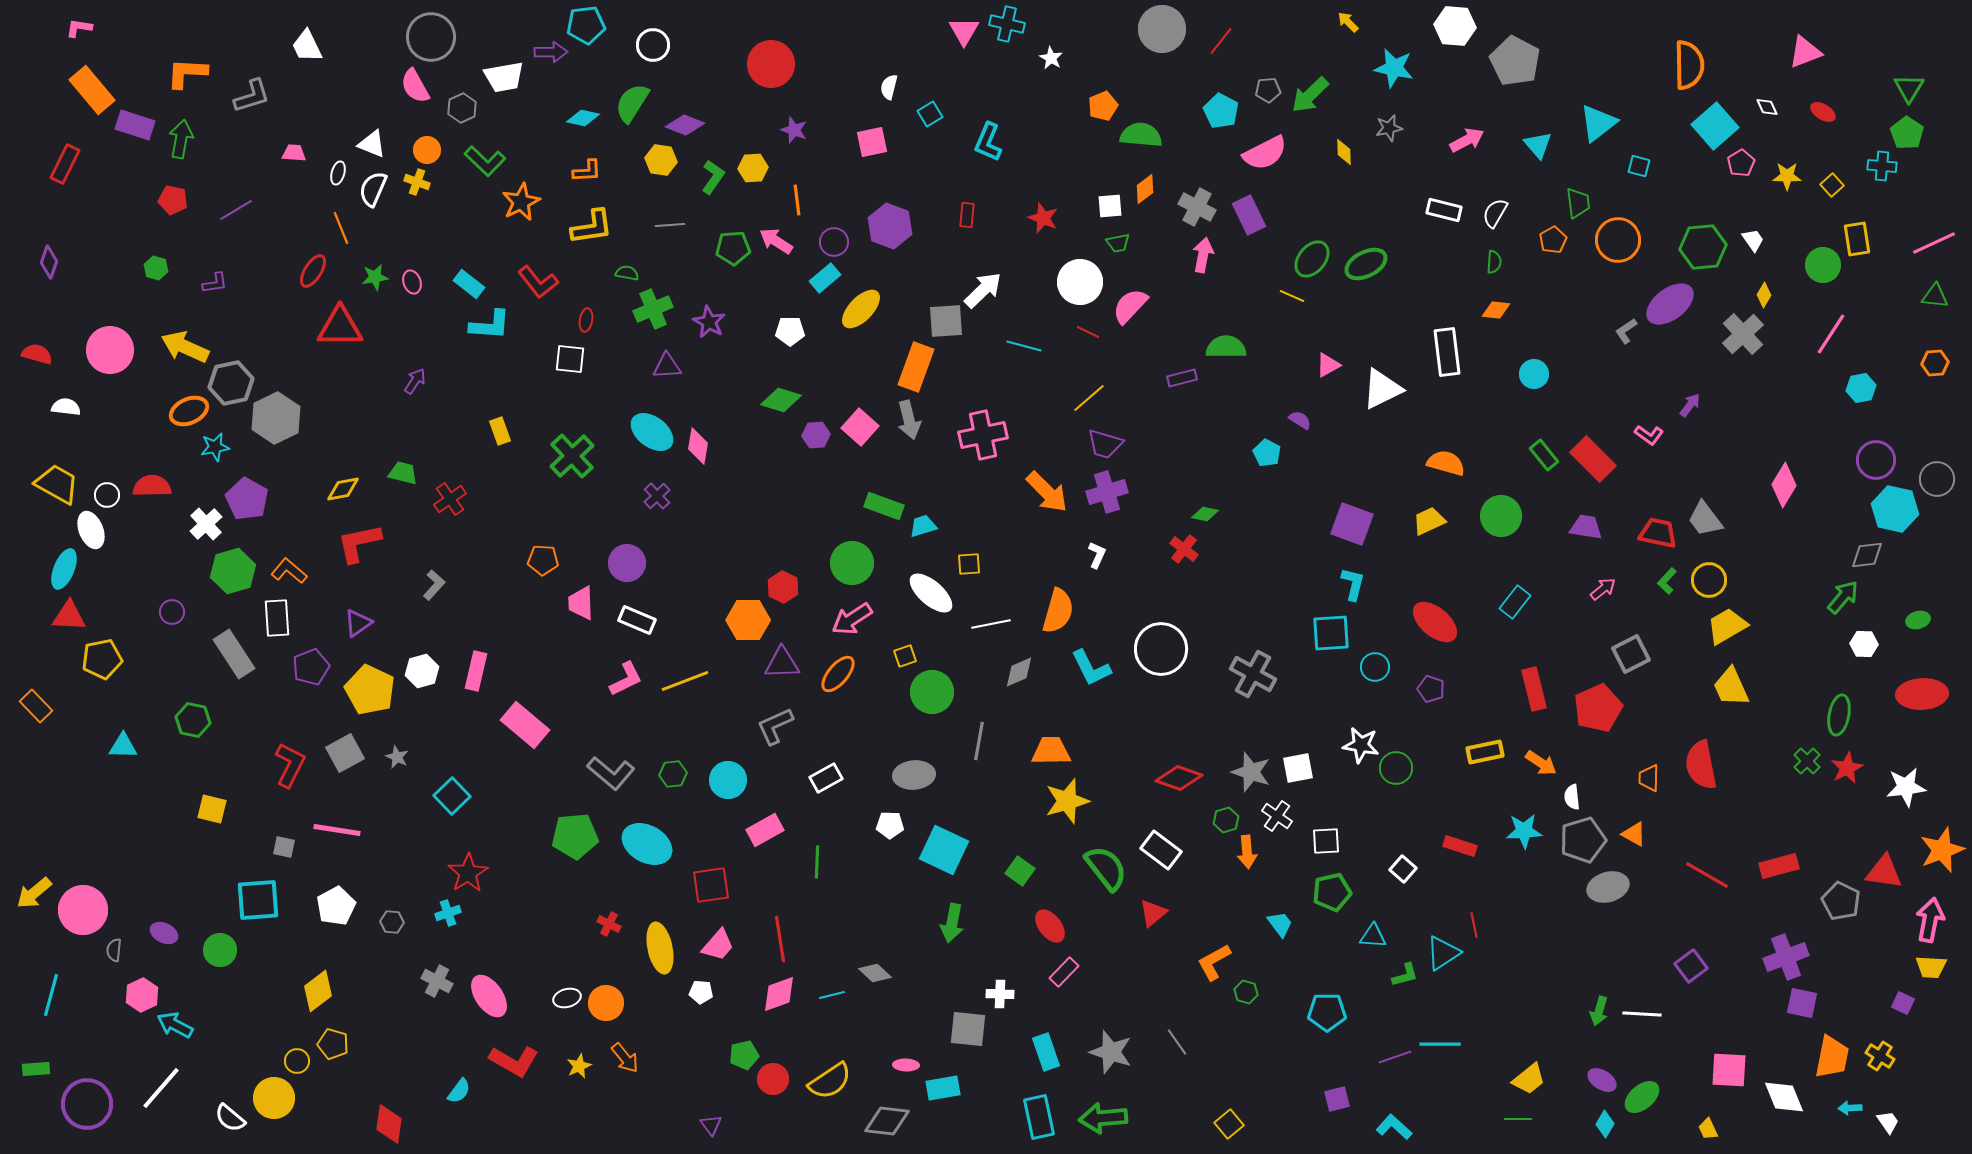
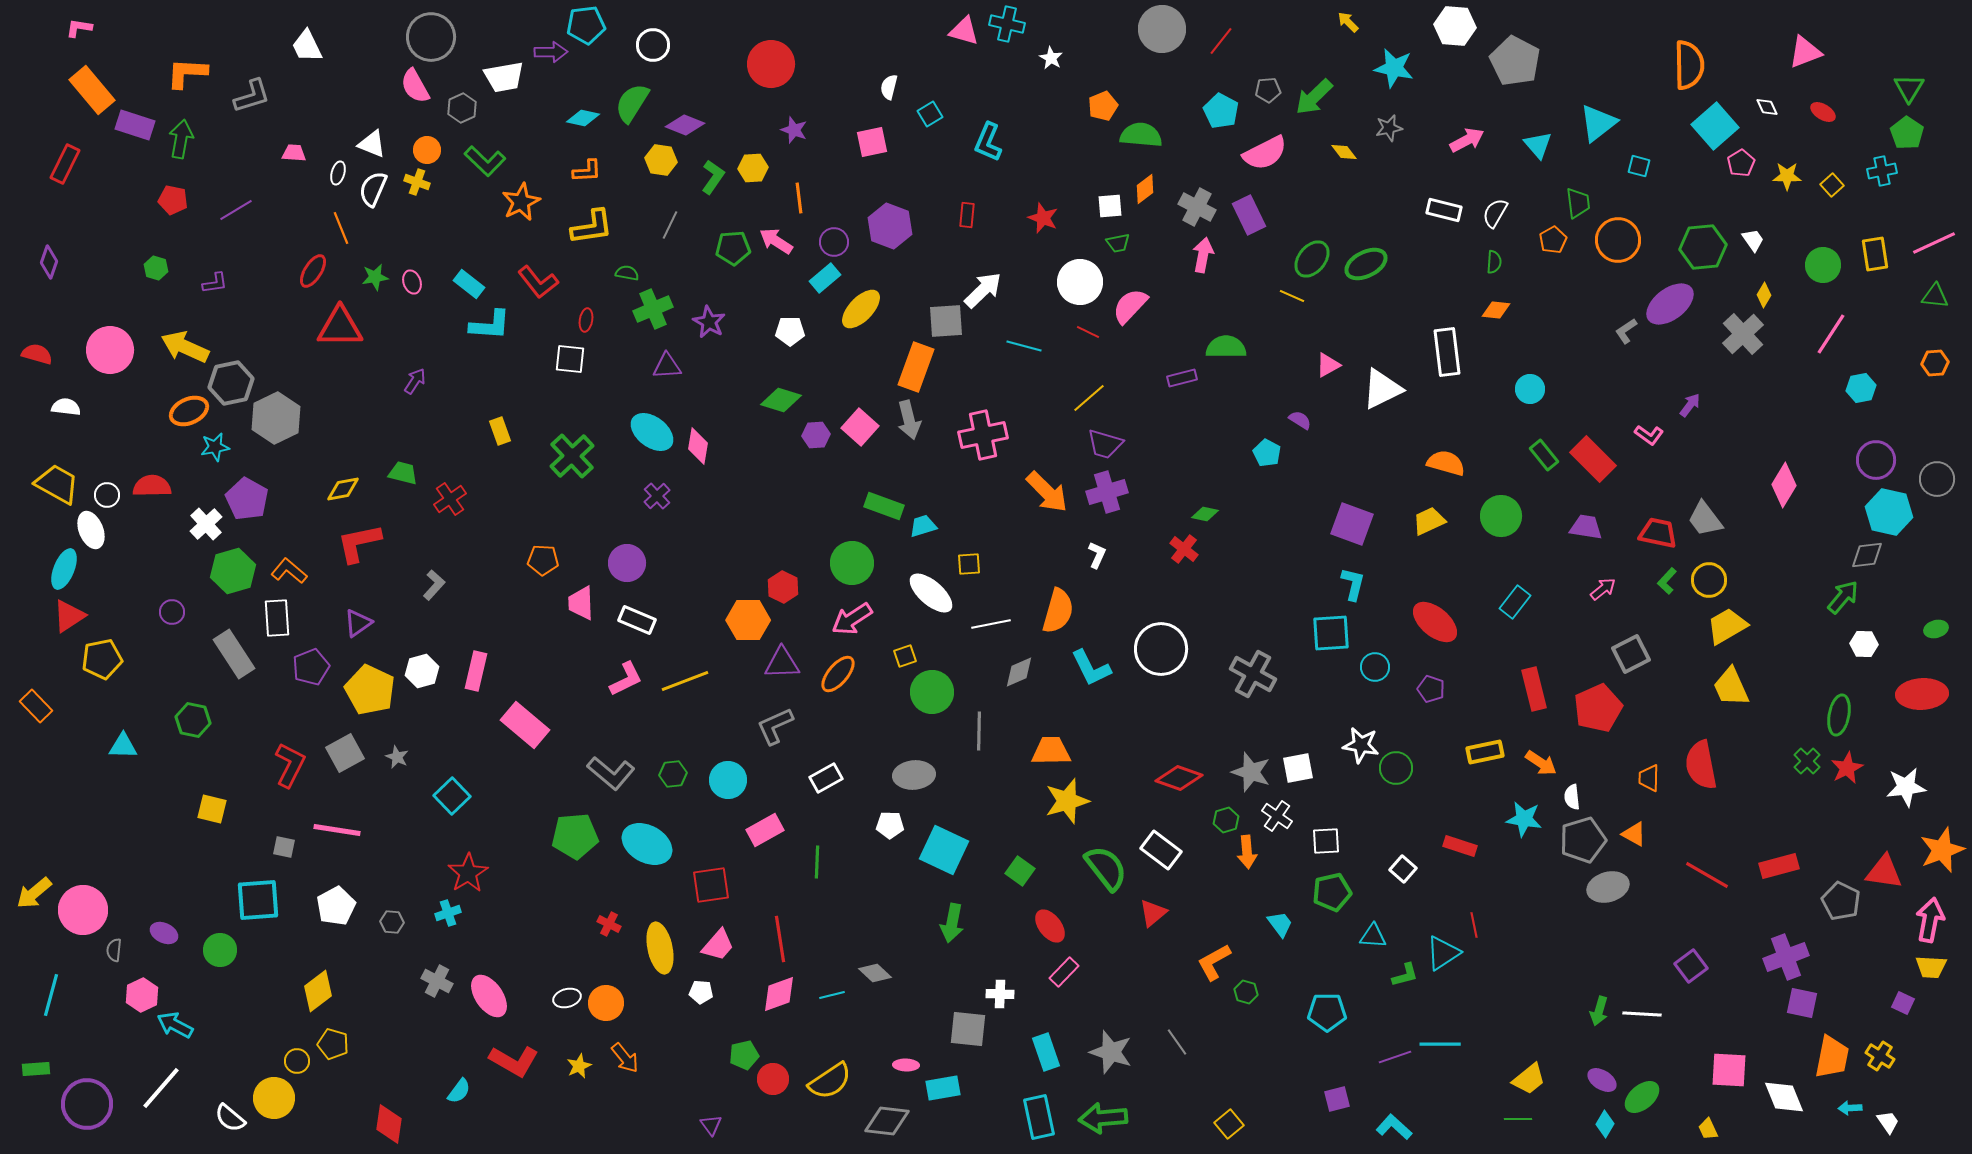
pink triangle at (964, 31): rotated 44 degrees counterclockwise
green arrow at (1310, 95): moved 4 px right, 2 px down
yellow diamond at (1344, 152): rotated 36 degrees counterclockwise
cyan cross at (1882, 166): moved 5 px down; rotated 16 degrees counterclockwise
orange line at (797, 200): moved 2 px right, 2 px up
gray line at (670, 225): rotated 60 degrees counterclockwise
yellow rectangle at (1857, 239): moved 18 px right, 15 px down
cyan circle at (1534, 374): moved 4 px left, 15 px down
cyan hexagon at (1895, 509): moved 6 px left, 3 px down
red triangle at (69, 616): rotated 36 degrees counterclockwise
green ellipse at (1918, 620): moved 18 px right, 9 px down
gray line at (979, 741): moved 10 px up; rotated 9 degrees counterclockwise
cyan star at (1524, 831): moved 12 px up; rotated 12 degrees clockwise
